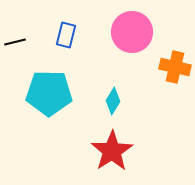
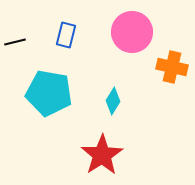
orange cross: moved 3 px left
cyan pentagon: rotated 9 degrees clockwise
red star: moved 10 px left, 4 px down
